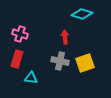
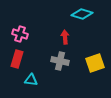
yellow square: moved 10 px right
cyan triangle: moved 2 px down
